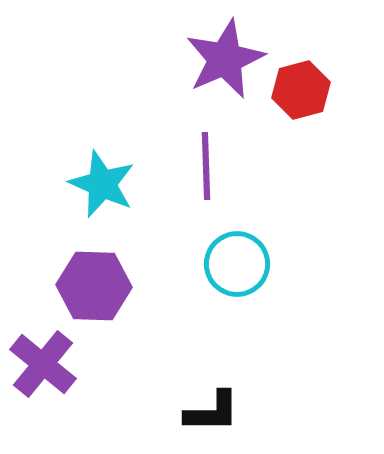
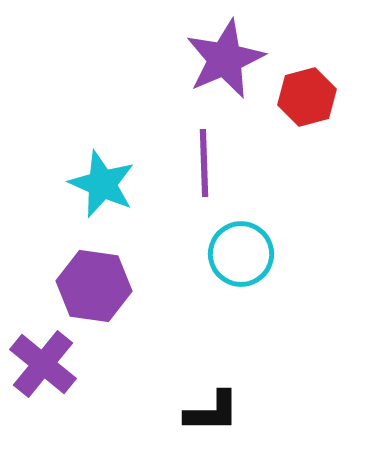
red hexagon: moved 6 px right, 7 px down
purple line: moved 2 px left, 3 px up
cyan circle: moved 4 px right, 10 px up
purple hexagon: rotated 6 degrees clockwise
